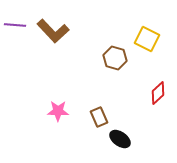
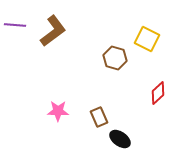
brown L-shape: rotated 84 degrees counterclockwise
